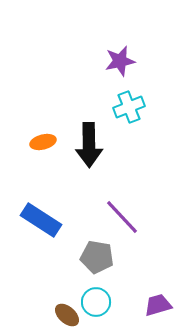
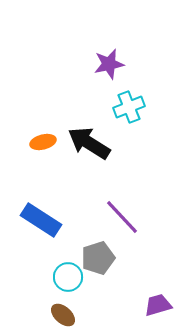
purple star: moved 11 px left, 3 px down
black arrow: moved 2 px up; rotated 123 degrees clockwise
gray pentagon: moved 1 px right, 1 px down; rotated 28 degrees counterclockwise
cyan circle: moved 28 px left, 25 px up
brown ellipse: moved 4 px left
